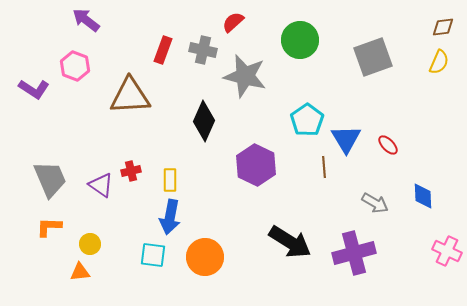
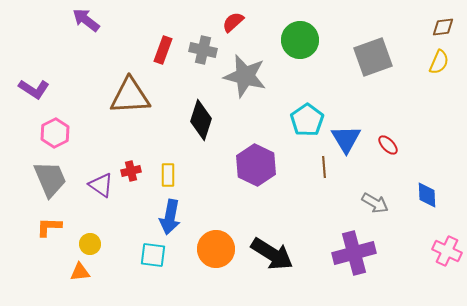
pink hexagon: moved 20 px left, 67 px down; rotated 12 degrees clockwise
black diamond: moved 3 px left, 1 px up; rotated 6 degrees counterclockwise
yellow rectangle: moved 2 px left, 5 px up
blue diamond: moved 4 px right, 1 px up
black arrow: moved 18 px left, 12 px down
orange circle: moved 11 px right, 8 px up
